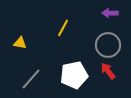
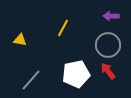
purple arrow: moved 1 px right, 3 px down
yellow triangle: moved 3 px up
white pentagon: moved 2 px right, 1 px up
gray line: moved 1 px down
